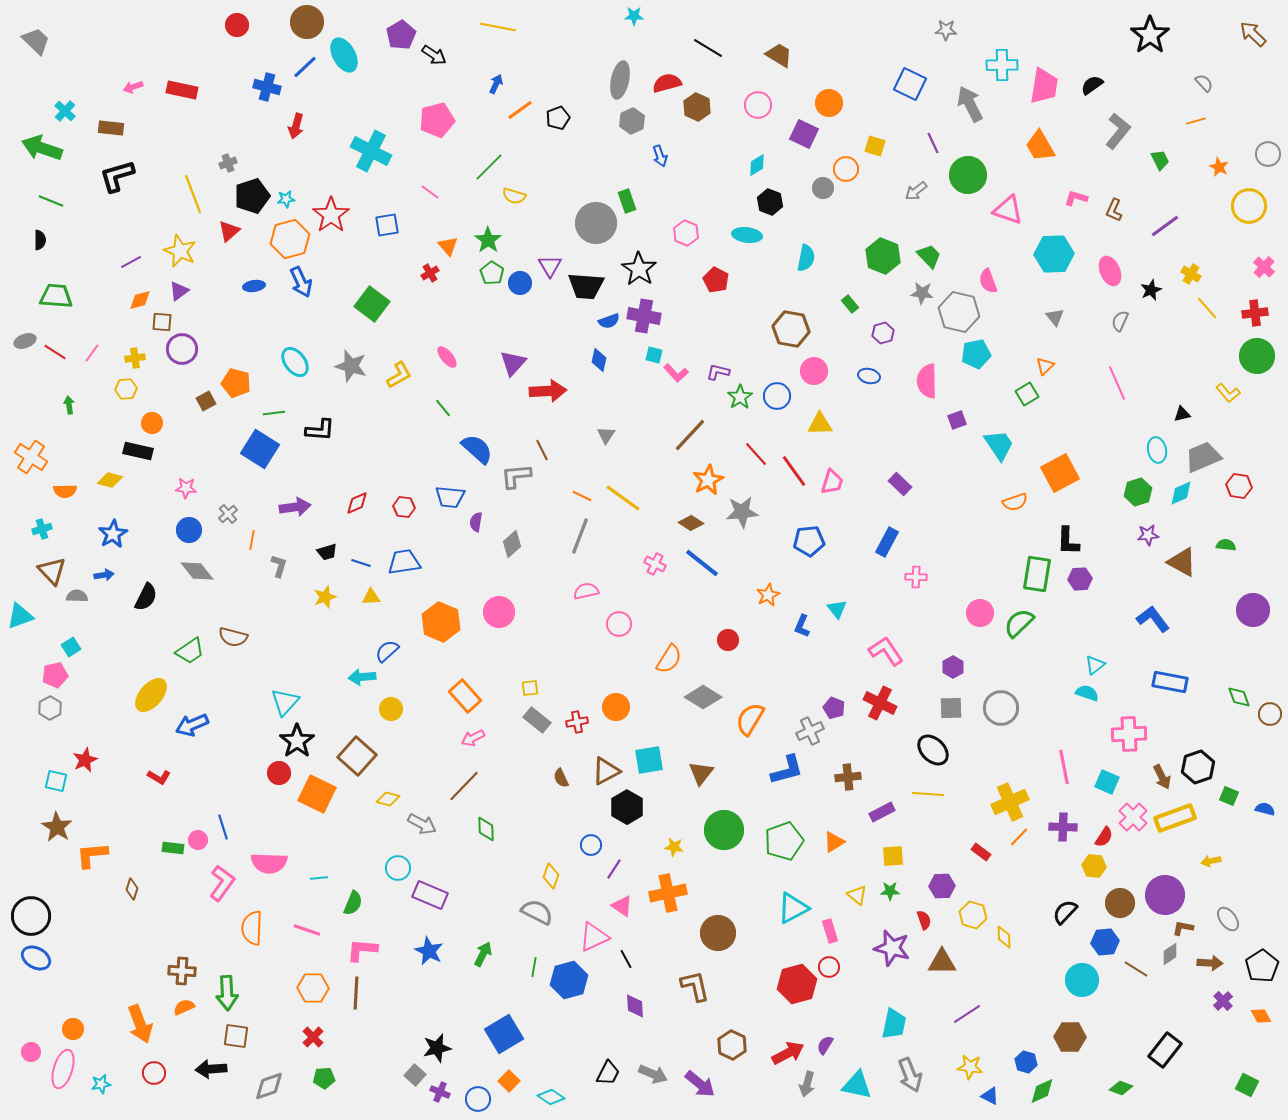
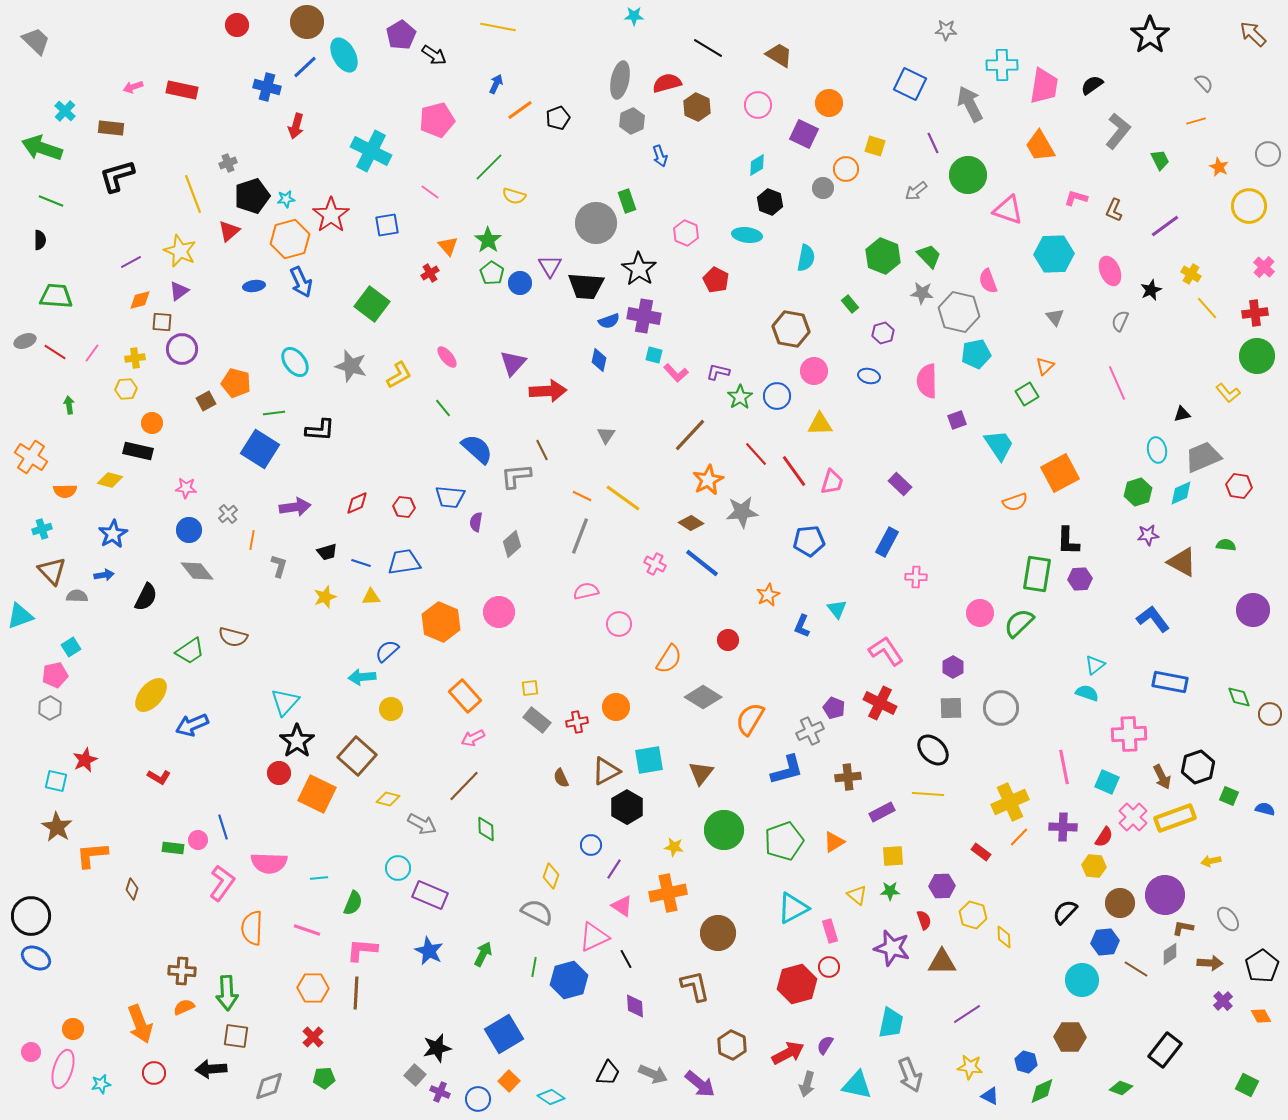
cyan trapezoid at (894, 1024): moved 3 px left, 1 px up
